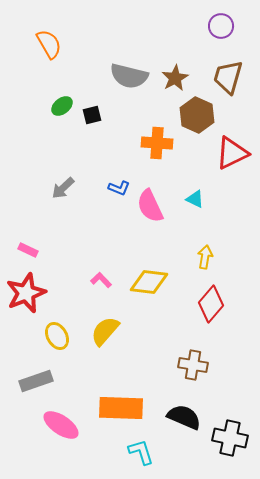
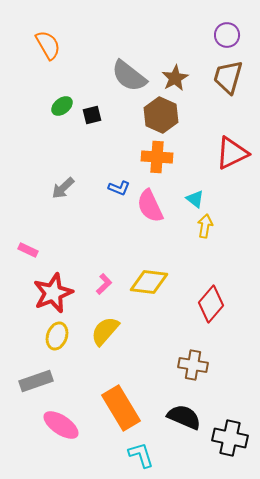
purple circle: moved 6 px right, 9 px down
orange semicircle: moved 1 px left, 1 px down
gray semicircle: rotated 24 degrees clockwise
brown hexagon: moved 36 px left
orange cross: moved 14 px down
cyan triangle: rotated 12 degrees clockwise
yellow arrow: moved 31 px up
pink L-shape: moved 3 px right, 4 px down; rotated 90 degrees clockwise
red star: moved 27 px right
yellow ellipse: rotated 48 degrees clockwise
orange rectangle: rotated 57 degrees clockwise
cyan L-shape: moved 3 px down
